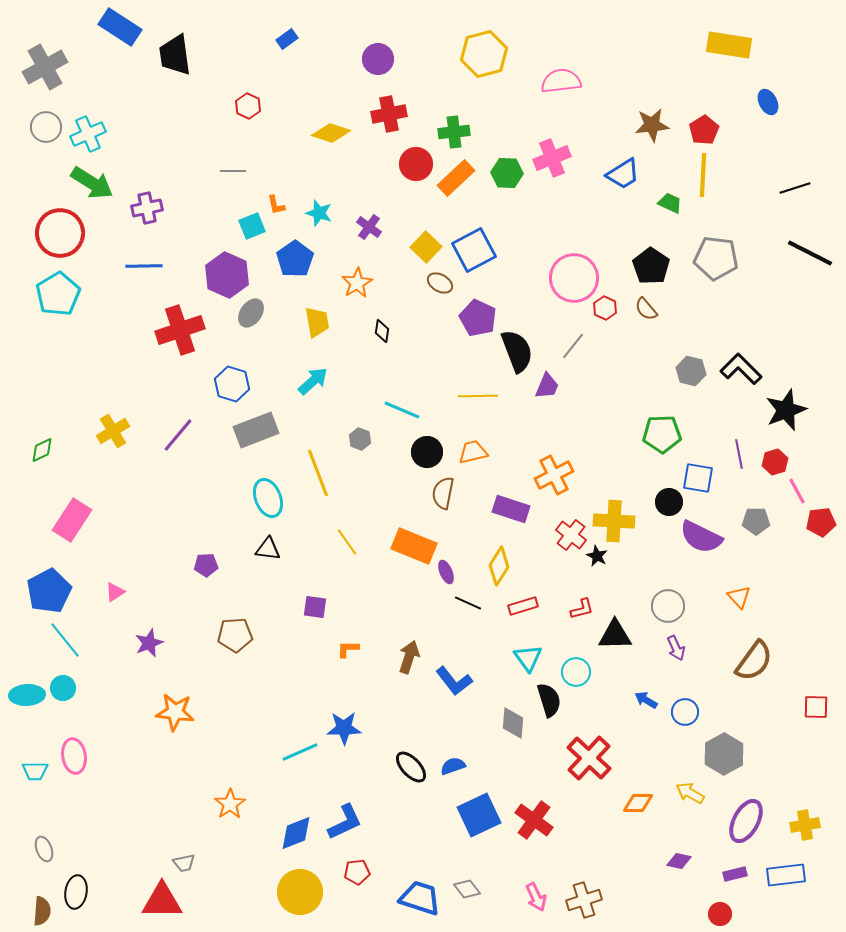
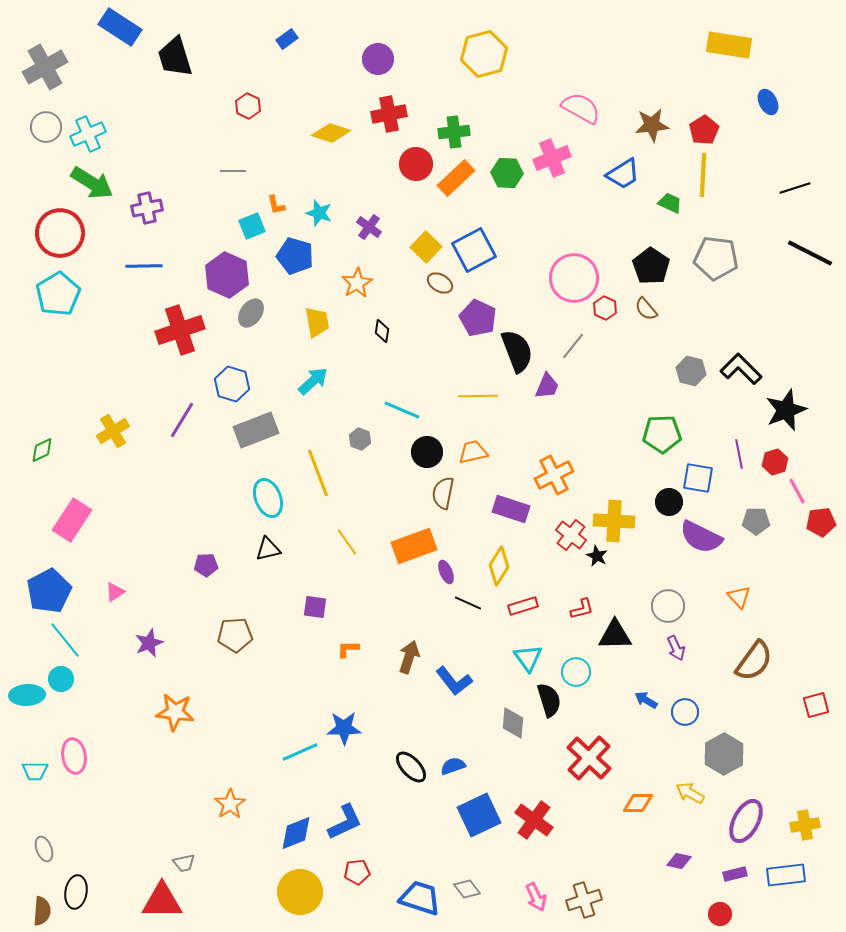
black trapezoid at (175, 55): moved 2 px down; rotated 9 degrees counterclockwise
pink semicircle at (561, 81): moved 20 px right, 27 px down; rotated 36 degrees clockwise
blue pentagon at (295, 259): moved 3 px up; rotated 21 degrees counterclockwise
purple line at (178, 435): moved 4 px right, 15 px up; rotated 9 degrees counterclockwise
orange rectangle at (414, 546): rotated 42 degrees counterclockwise
black triangle at (268, 549): rotated 20 degrees counterclockwise
cyan circle at (63, 688): moved 2 px left, 9 px up
red square at (816, 707): moved 2 px up; rotated 16 degrees counterclockwise
